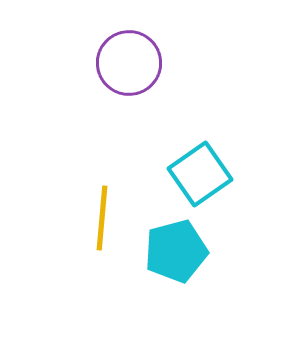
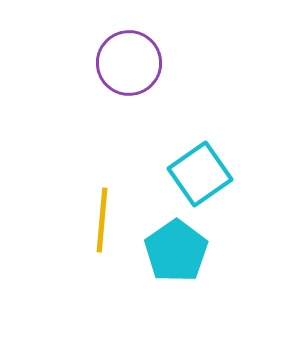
yellow line: moved 2 px down
cyan pentagon: rotated 20 degrees counterclockwise
